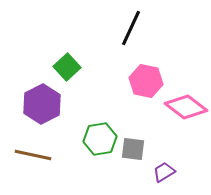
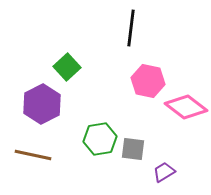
black line: rotated 18 degrees counterclockwise
pink hexagon: moved 2 px right
